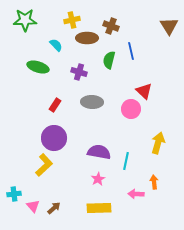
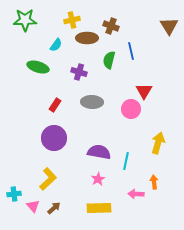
cyan semicircle: rotated 80 degrees clockwise
red triangle: rotated 18 degrees clockwise
yellow L-shape: moved 4 px right, 14 px down
